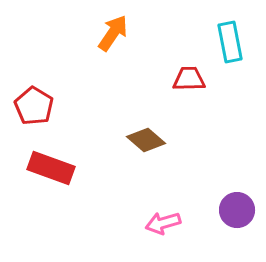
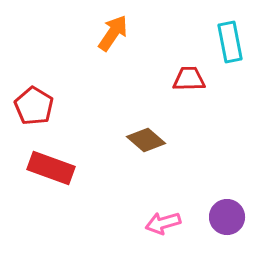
purple circle: moved 10 px left, 7 px down
